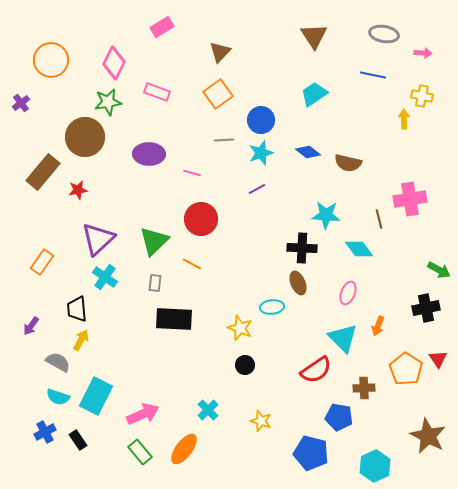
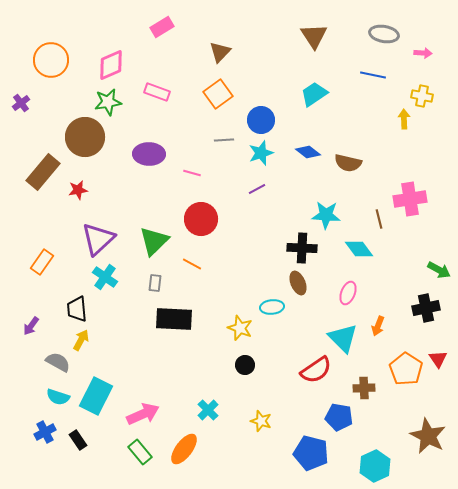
pink diamond at (114, 63): moved 3 px left, 2 px down; rotated 40 degrees clockwise
